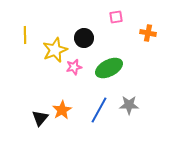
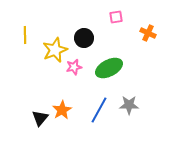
orange cross: rotated 14 degrees clockwise
